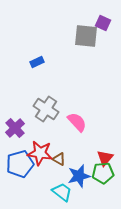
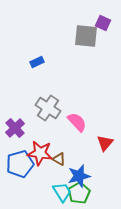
gray cross: moved 2 px right, 1 px up
red triangle: moved 15 px up
green pentagon: moved 24 px left, 20 px down; rotated 25 degrees counterclockwise
cyan trapezoid: rotated 20 degrees clockwise
